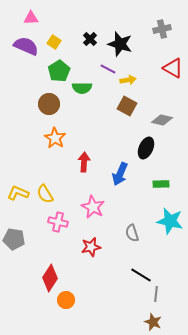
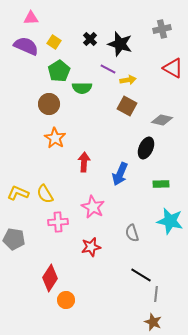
pink cross: rotated 18 degrees counterclockwise
